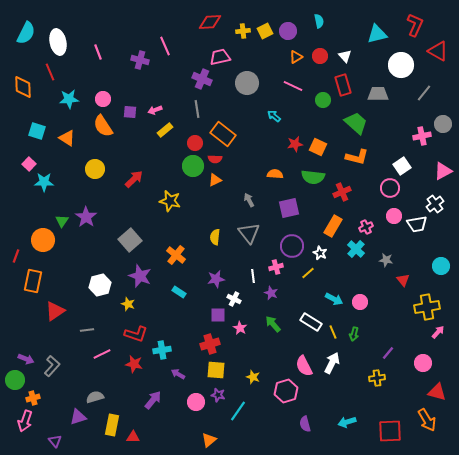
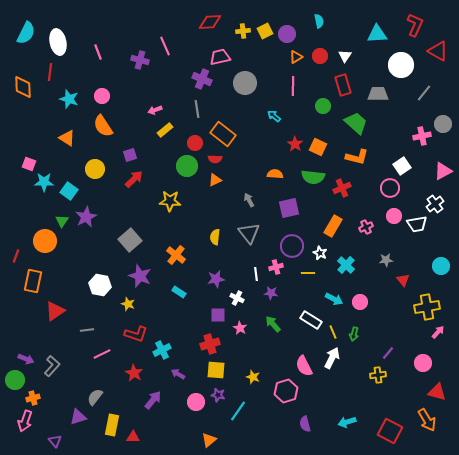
purple circle at (288, 31): moved 1 px left, 3 px down
cyan triangle at (377, 34): rotated 10 degrees clockwise
white triangle at (345, 56): rotated 16 degrees clockwise
red line at (50, 72): rotated 30 degrees clockwise
gray circle at (247, 83): moved 2 px left
pink line at (293, 86): rotated 66 degrees clockwise
cyan star at (69, 99): rotated 24 degrees clockwise
pink circle at (103, 99): moved 1 px left, 3 px up
green circle at (323, 100): moved 6 px down
purple square at (130, 112): moved 43 px down; rotated 24 degrees counterclockwise
cyan square at (37, 131): moved 32 px right, 60 px down; rotated 18 degrees clockwise
red star at (295, 144): rotated 28 degrees counterclockwise
pink square at (29, 164): rotated 24 degrees counterclockwise
green circle at (193, 166): moved 6 px left
red cross at (342, 192): moved 4 px up
yellow star at (170, 201): rotated 10 degrees counterclockwise
purple star at (86, 217): rotated 10 degrees clockwise
orange circle at (43, 240): moved 2 px right, 1 px down
cyan cross at (356, 249): moved 10 px left, 16 px down
gray star at (386, 260): rotated 16 degrees counterclockwise
yellow line at (308, 273): rotated 40 degrees clockwise
white line at (253, 276): moved 3 px right, 2 px up
white hexagon at (100, 285): rotated 25 degrees clockwise
purple star at (271, 293): rotated 16 degrees counterclockwise
white cross at (234, 299): moved 3 px right, 1 px up
white rectangle at (311, 322): moved 2 px up
cyan cross at (162, 350): rotated 18 degrees counterclockwise
white arrow at (332, 363): moved 5 px up
red star at (134, 364): moved 9 px down; rotated 18 degrees clockwise
yellow cross at (377, 378): moved 1 px right, 3 px up
gray semicircle at (95, 397): rotated 36 degrees counterclockwise
red square at (390, 431): rotated 30 degrees clockwise
